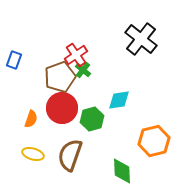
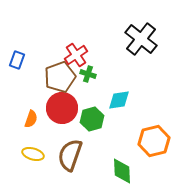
blue rectangle: moved 3 px right
green cross: moved 5 px right, 4 px down; rotated 21 degrees counterclockwise
